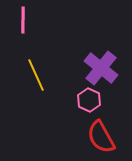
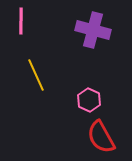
pink line: moved 2 px left, 1 px down
purple cross: moved 8 px left, 38 px up; rotated 24 degrees counterclockwise
